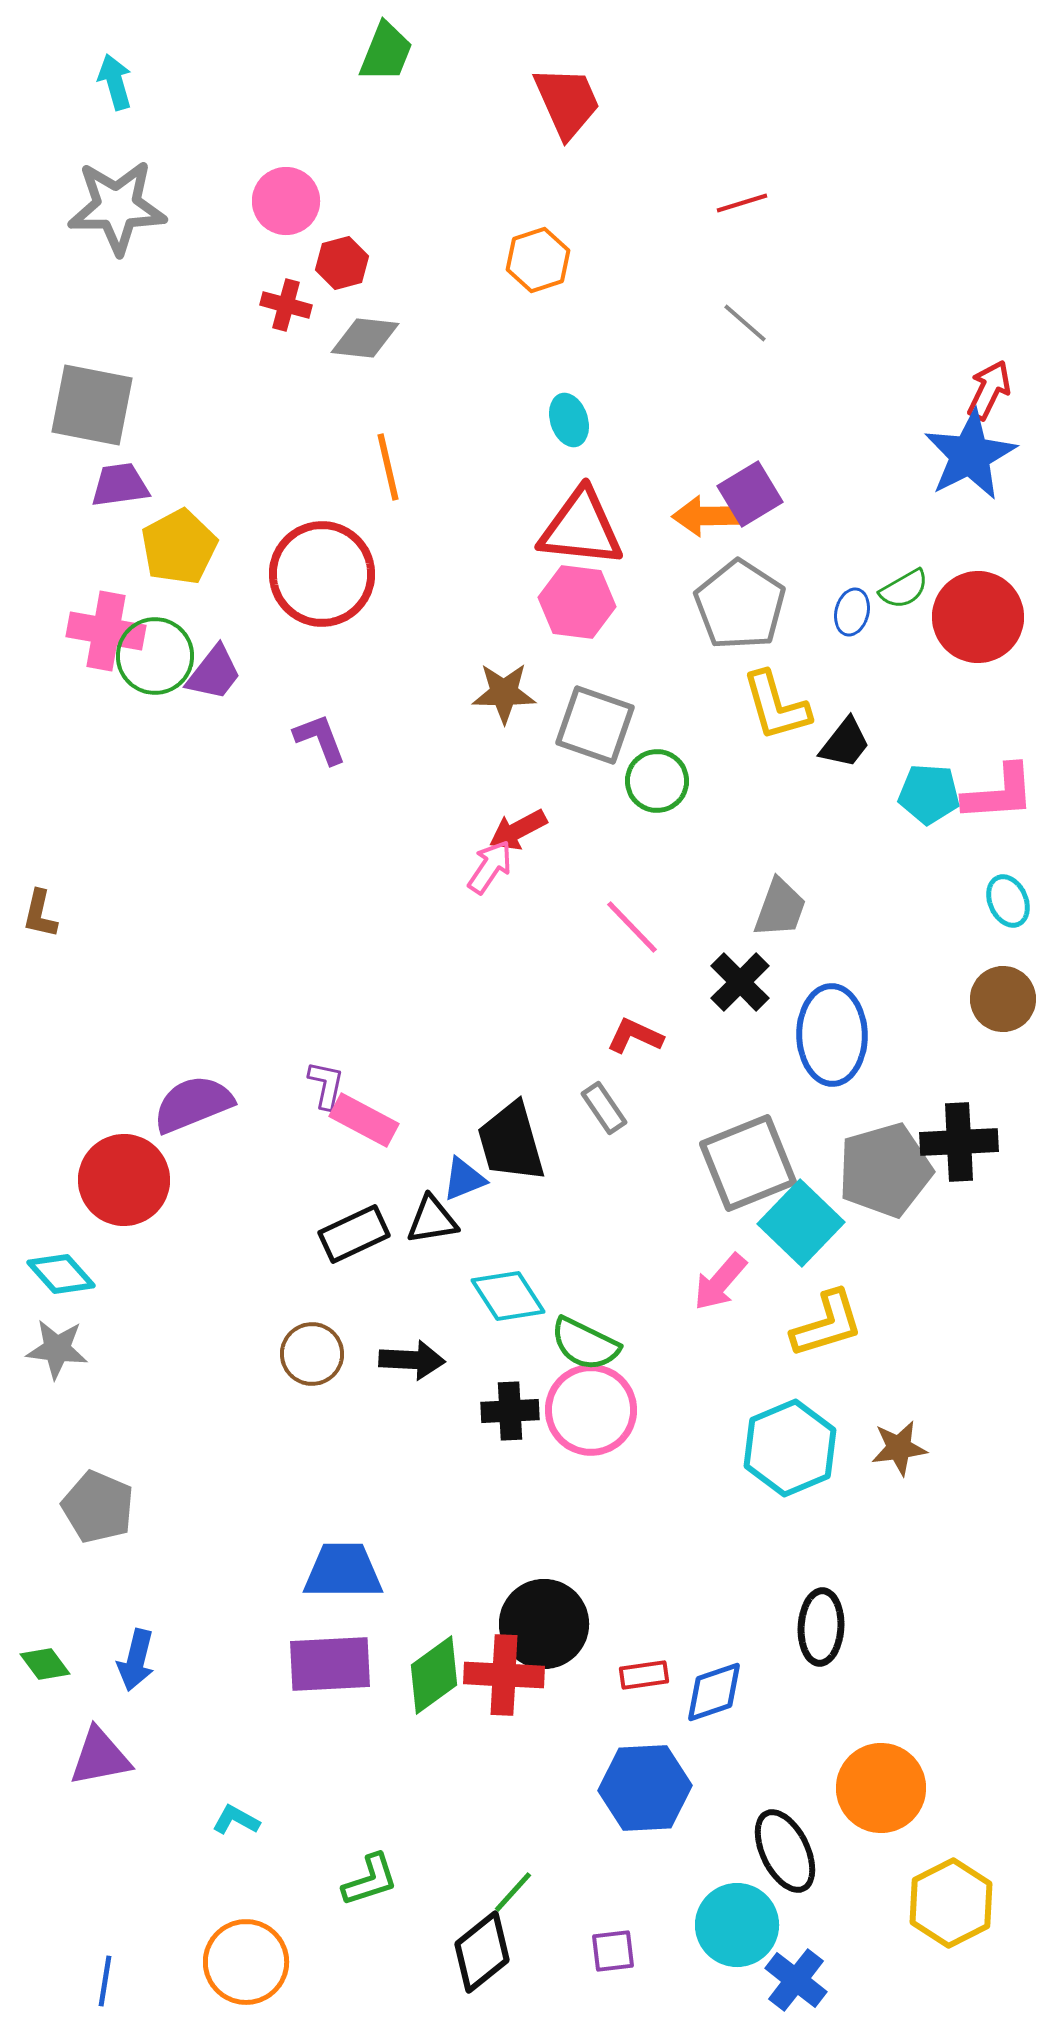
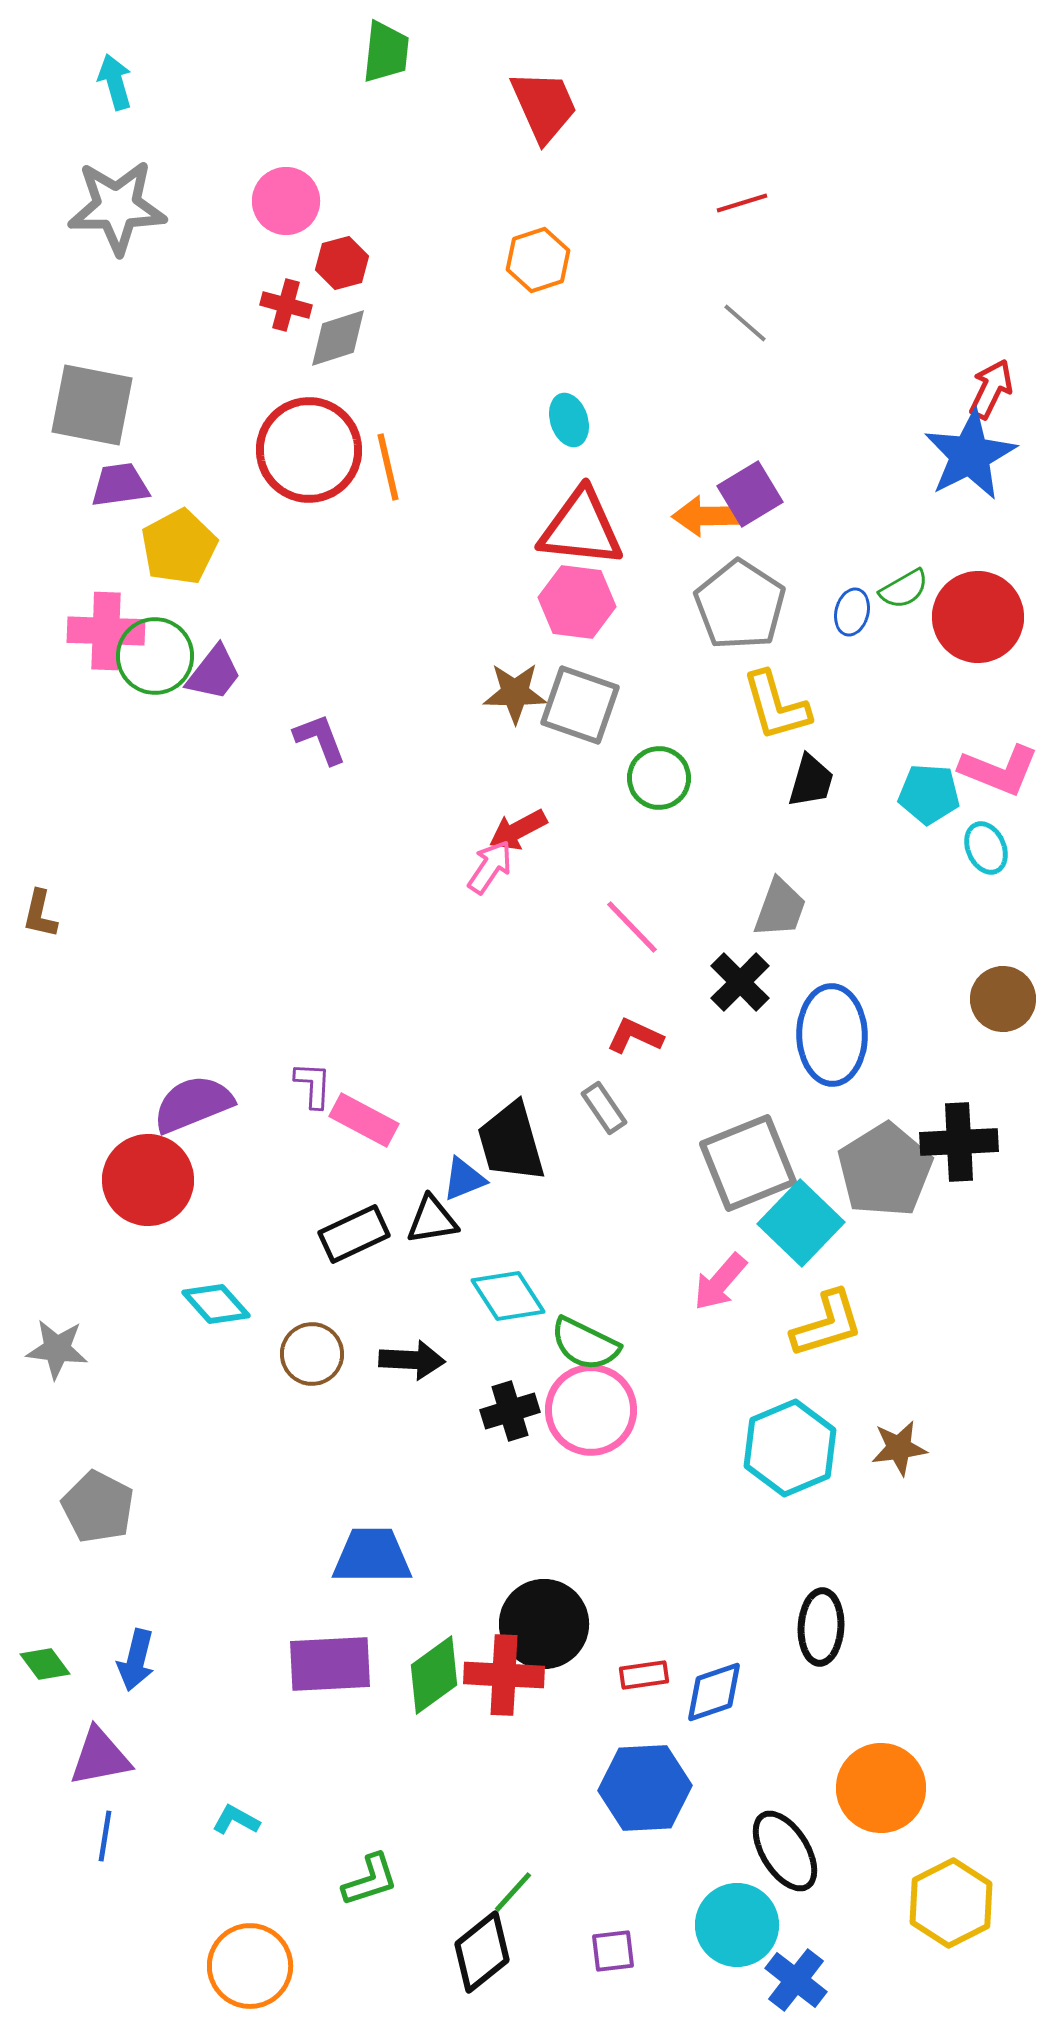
green trapezoid at (386, 52): rotated 16 degrees counterclockwise
red trapezoid at (567, 102): moved 23 px left, 4 px down
gray diamond at (365, 338): moved 27 px left; rotated 24 degrees counterclockwise
red arrow at (989, 390): moved 2 px right, 1 px up
red circle at (322, 574): moved 13 px left, 124 px up
pink cross at (106, 631): rotated 8 degrees counterclockwise
brown star at (504, 693): moved 11 px right
gray square at (595, 725): moved 15 px left, 20 px up
black trapezoid at (845, 743): moved 34 px left, 38 px down; rotated 22 degrees counterclockwise
green circle at (657, 781): moved 2 px right, 3 px up
pink L-shape at (999, 793): moved 23 px up; rotated 26 degrees clockwise
cyan ellipse at (1008, 901): moved 22 px left, 53 px up
purple L-shape at (326, 1085): moved 13 px left; rotated 9 degrees counterclockwise
gray pentagon at (885, 1170): rotated 16 degrees counterclockwise
red circle at (124, 1180): moved 24 px right
cyan diamond at (61, 1274): moved 155 px right, 30 px down
black cross at (510, 1411): rotated 14 degrees counterclockwise
gray pentagon at (98, 1507): rotated 4 degrees clockwise
blue trapezoid at (343, 1571): moved 29 px right, 15 px up
black ellipse at (785, 1851): rotated 6 degrees counterclockwise
orange circle at (246, 1962): moved 4 px right, 4 px down
blue line at (105, 1981): moved 145 px up
